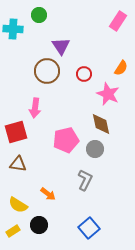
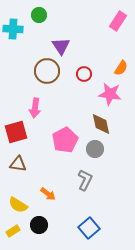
pink star: moved 2 px right; rotated 15 degrees counterclockwise
pink pentagon: moved 1 px left; rotated 15 degrees counterclockwise
